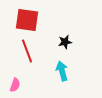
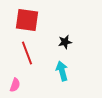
red line: moved 2 px down
